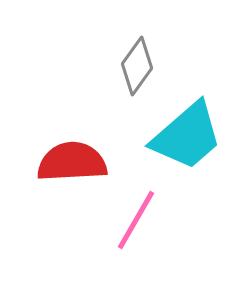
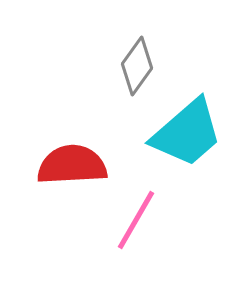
cyan trapezoid: moved 3 px up
red semicircle: moved 3 px down
